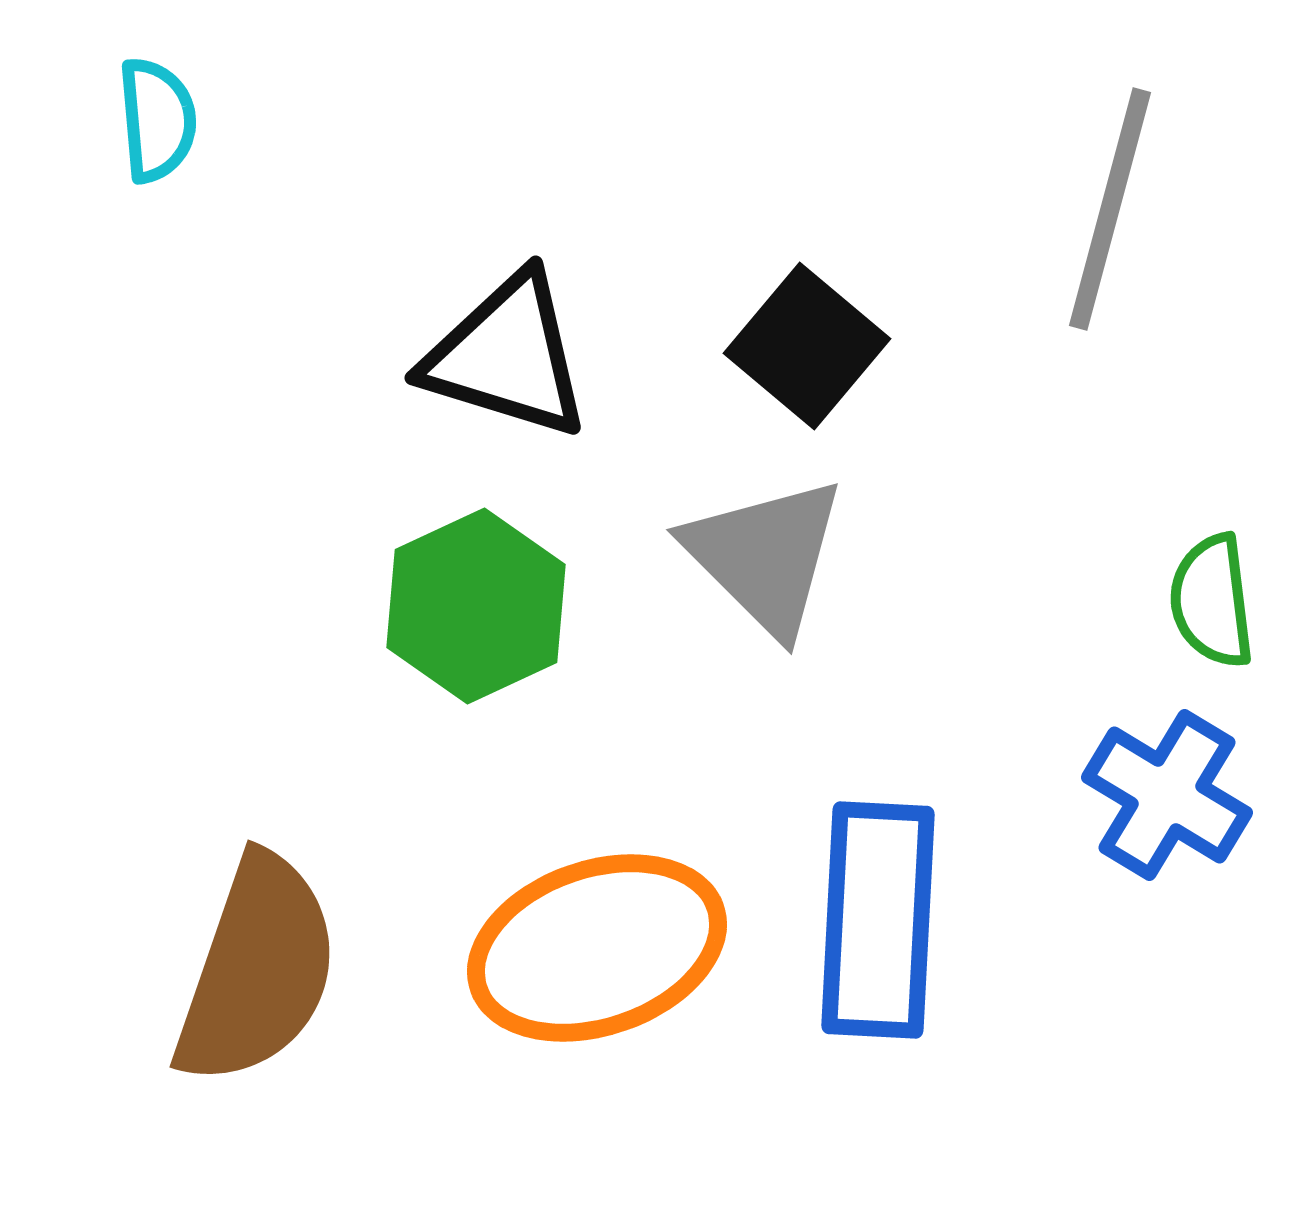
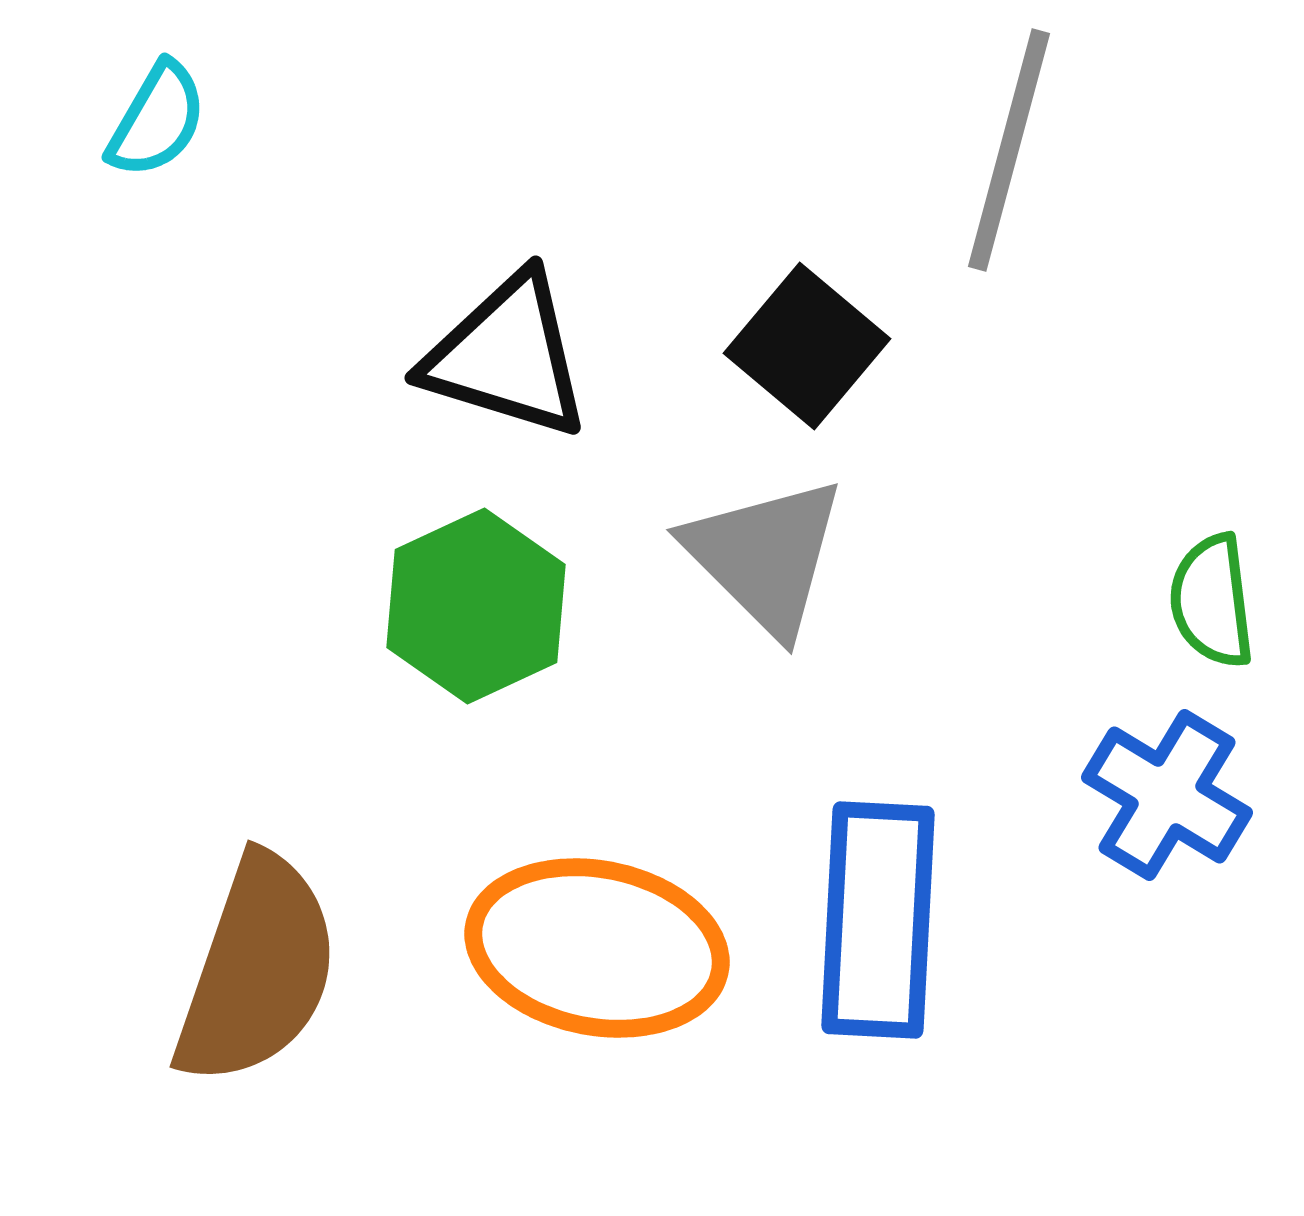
cyan semicircle: rotated 35 degrees clockwise
gray line: moved 101 px left, 59 px up
orange ellipse: rotated 30 degrees clockwise
